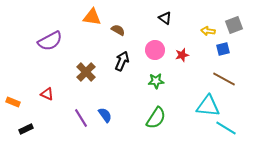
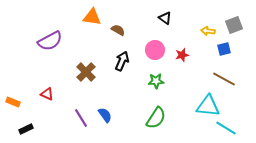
blue square: moved 1 px right
